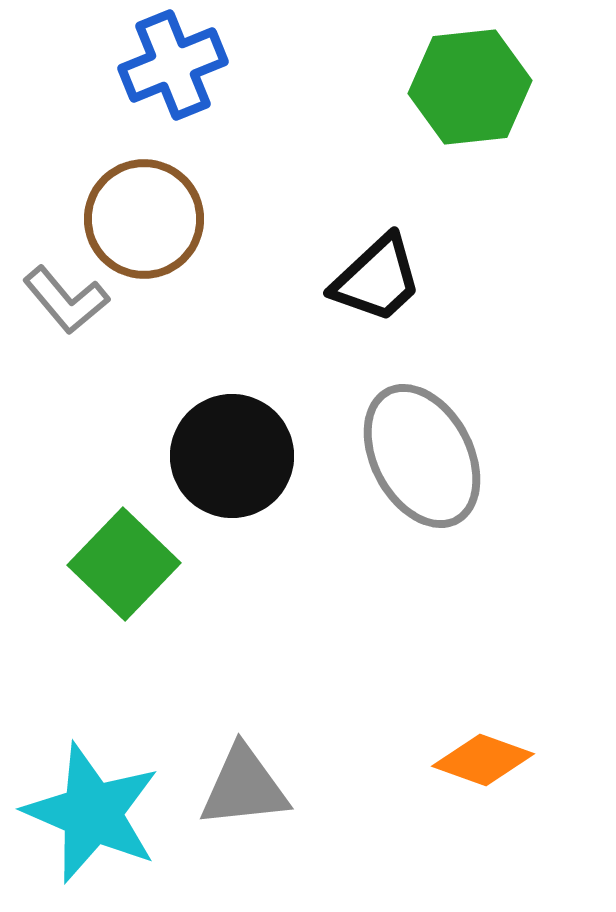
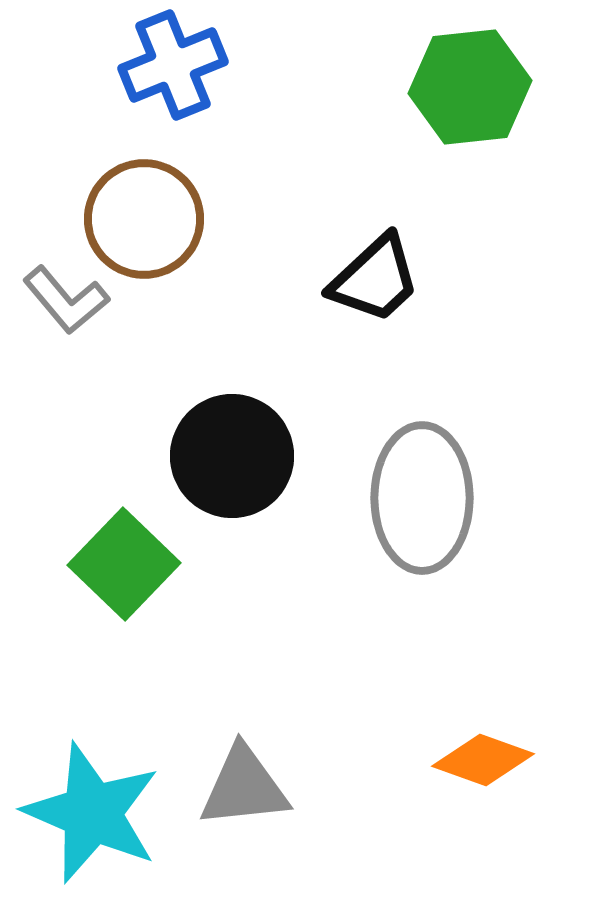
black trapezoid: moved 2 px left
gray ellipse: moved 42 px down; rotated 28 degrees clockwise
